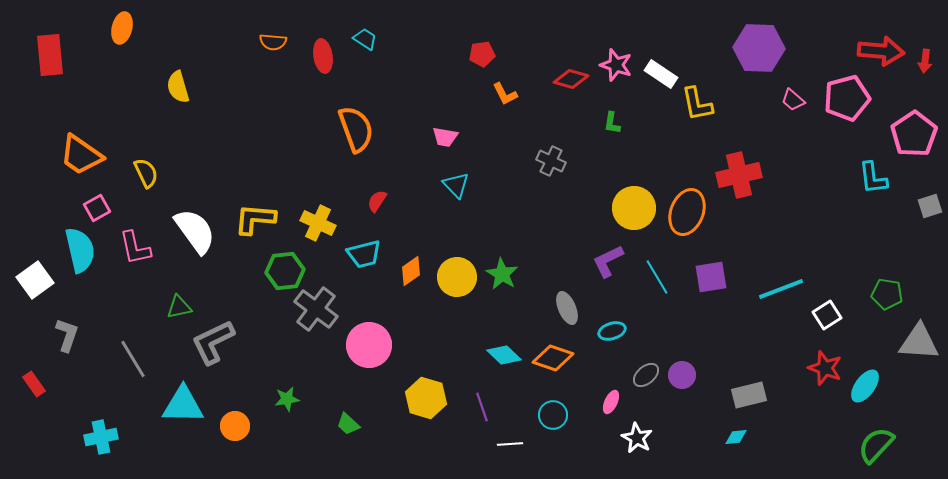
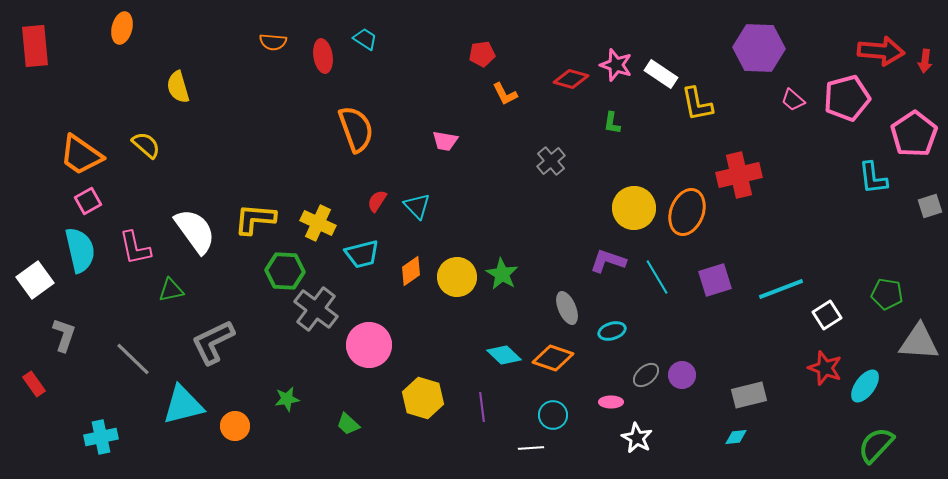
red rectangle at (50, 55): moved 15 px left, 9 px up
pink trapezoid at (445, 137): moved 4 px down
gray cross at (551, 161): rotated 24 degrees clockwise
yellow semicircle at (146, 173): moved 28 px up; rotated 24 degrees counterclockwise
cyan triangle at (456, 185): moved 39 px left, 21 px down
pink square at (97, 208): moved 9 px left, 7 px up
cyan trapezoid at (364, 254): moved 2 px left
purple L-shape at (608, 261): rotated 45 degrees clockwise
green hexagon at (285, 271): rotated 9 degrees clockwise
purple square at (711, 277): moved 4 px right, 3 px down; rotated 8 degrees counterclockwise
green triangle at (179, 307): moved 8 px left, 17 px up
gray L-shape at (67, 335): moved 3 px left
gray line at (133, 359): rotated 15 degrees counterclockwise
yellow hexagon at (426, 398): moved 3 px left
pink ellipse at (611, 402): rotated 65 degrees clockwise
cyan triangle at (183, 405): rotated 15 degrees counterclockwise
purple line at (482, 407): rotated 12 degrees clockwise
white line at (510, 444): moved 21 px right, 4 px down
